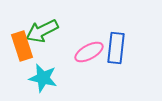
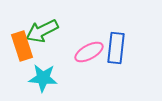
cyan star: rotated 8 degrees counterclockwise
